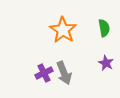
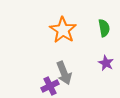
purple cross: moved 6 px right, 13 px down
